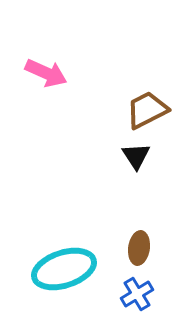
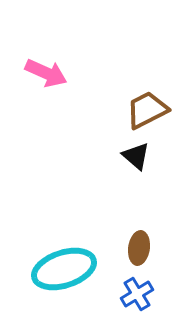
black triangle: rotated 16 degrees counterclockwise
